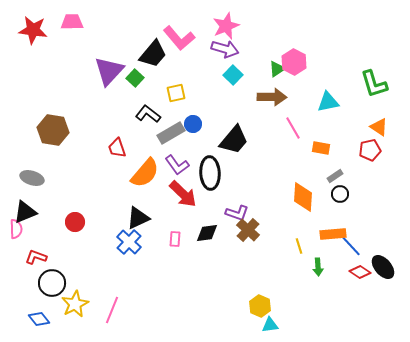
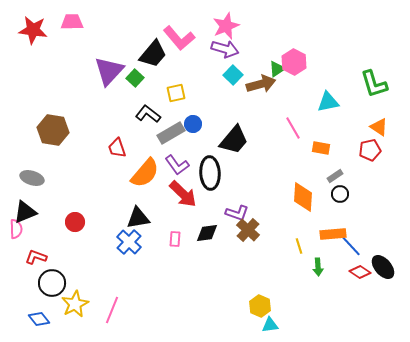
brown arrow at (272, 97): moved 11 px left, 13 px up; rotated 16 degrees counterclockwise
black triangle at (138, 218): rotated 15 degrees clockwise
